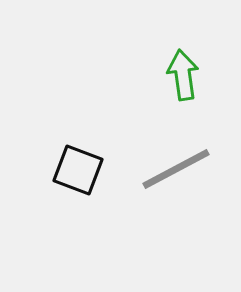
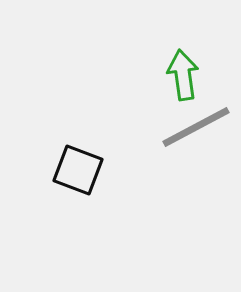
gray line: moved 20 px right, 42 px up
